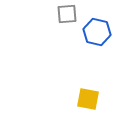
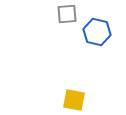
yellow square: moved 14 px left, 1 px down
